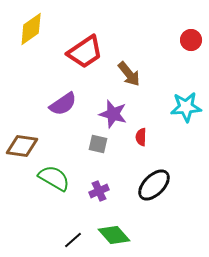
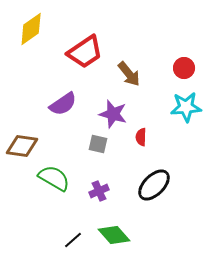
red circle: moved 7 px left, 28 px down
